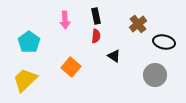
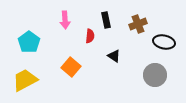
black rectangle: moved 10 px right, 4 px down
brown cross: rotated 18 degrees clockwise
red semicircle: moved 6 px left
yellow trapezoid: rotated 16 degrees clockwise
